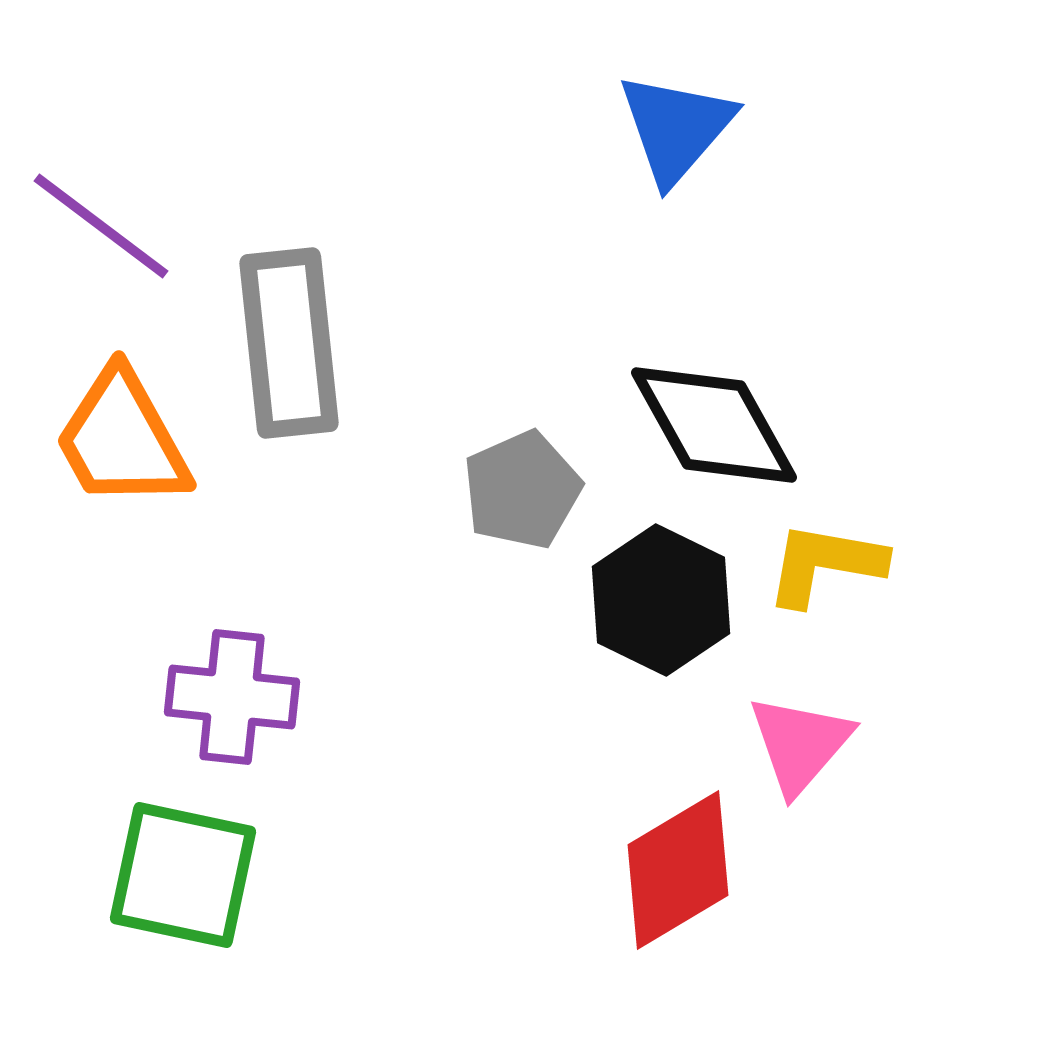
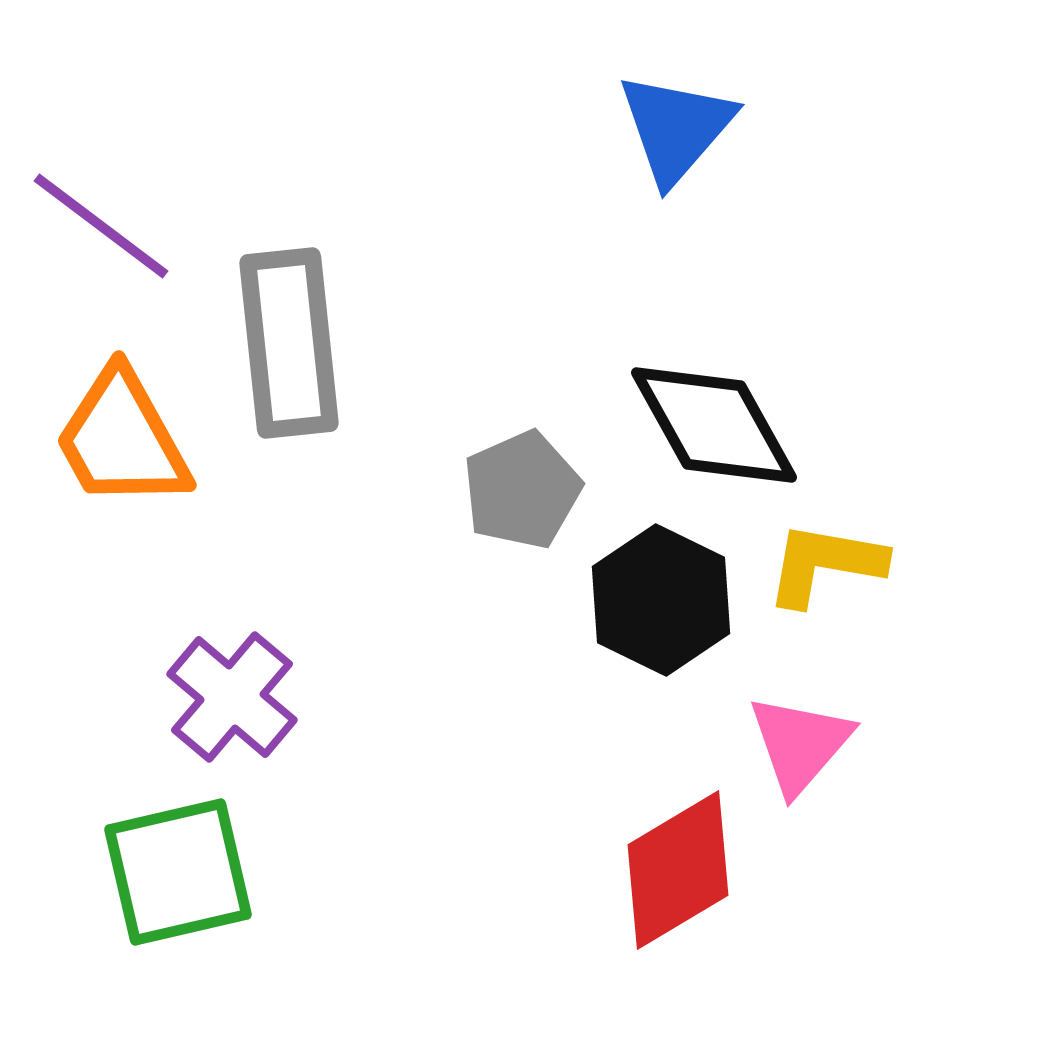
purple cross: rotated 34 degrees clockwise
green square: moved 5 px left, 3 px up; rotated 25 degrees counterclockwise
